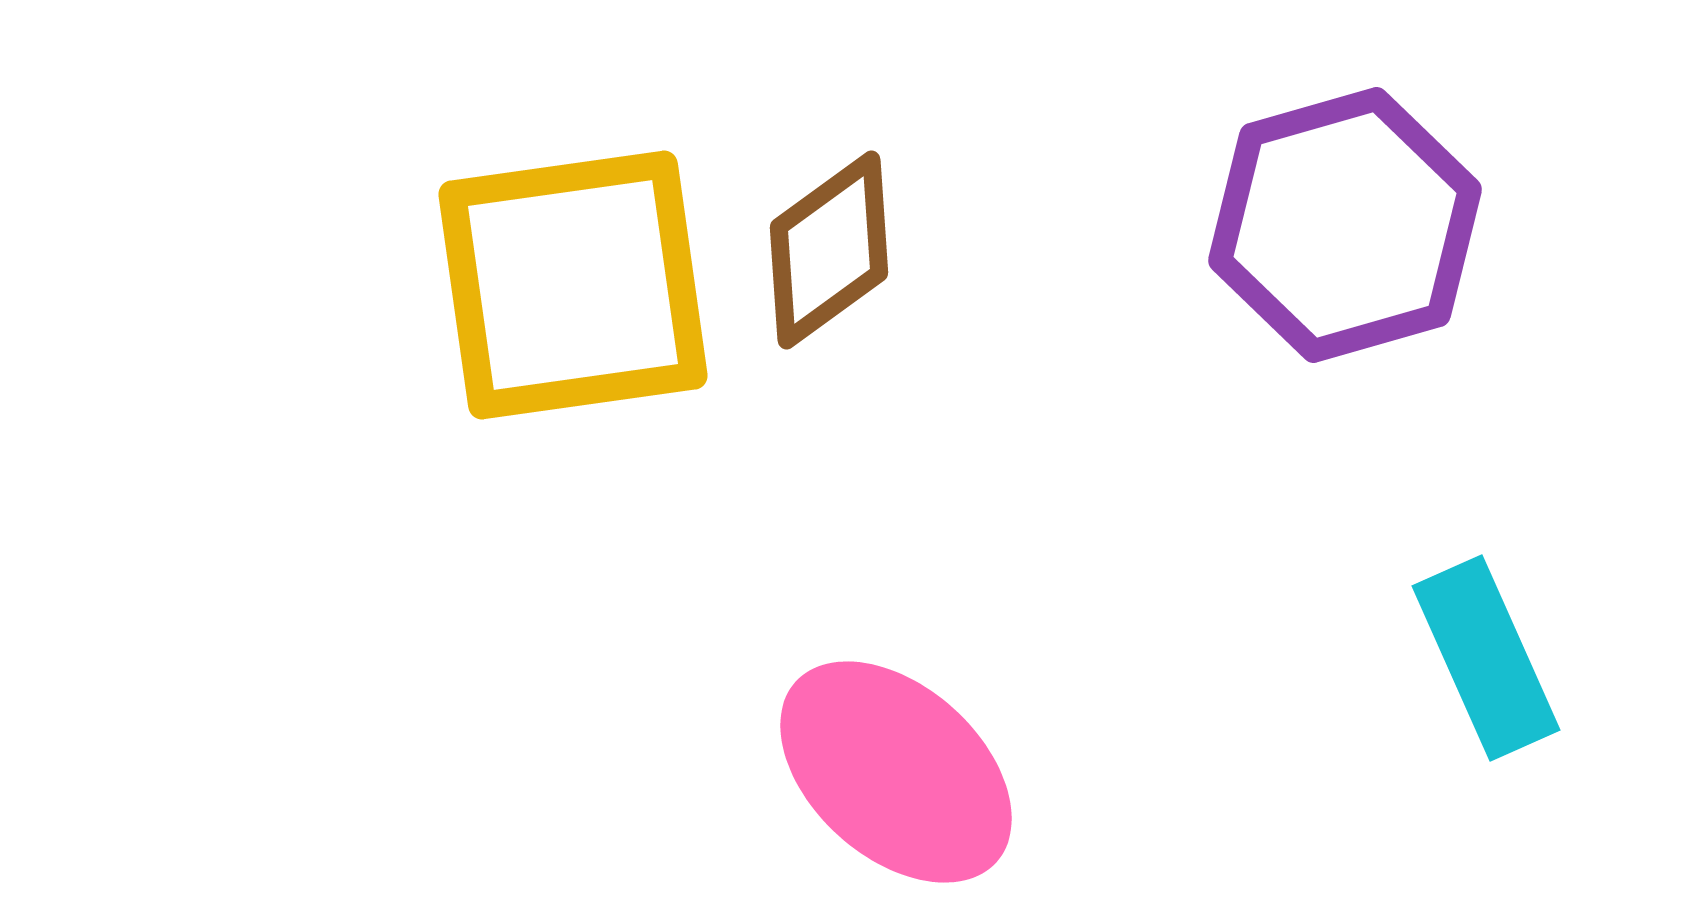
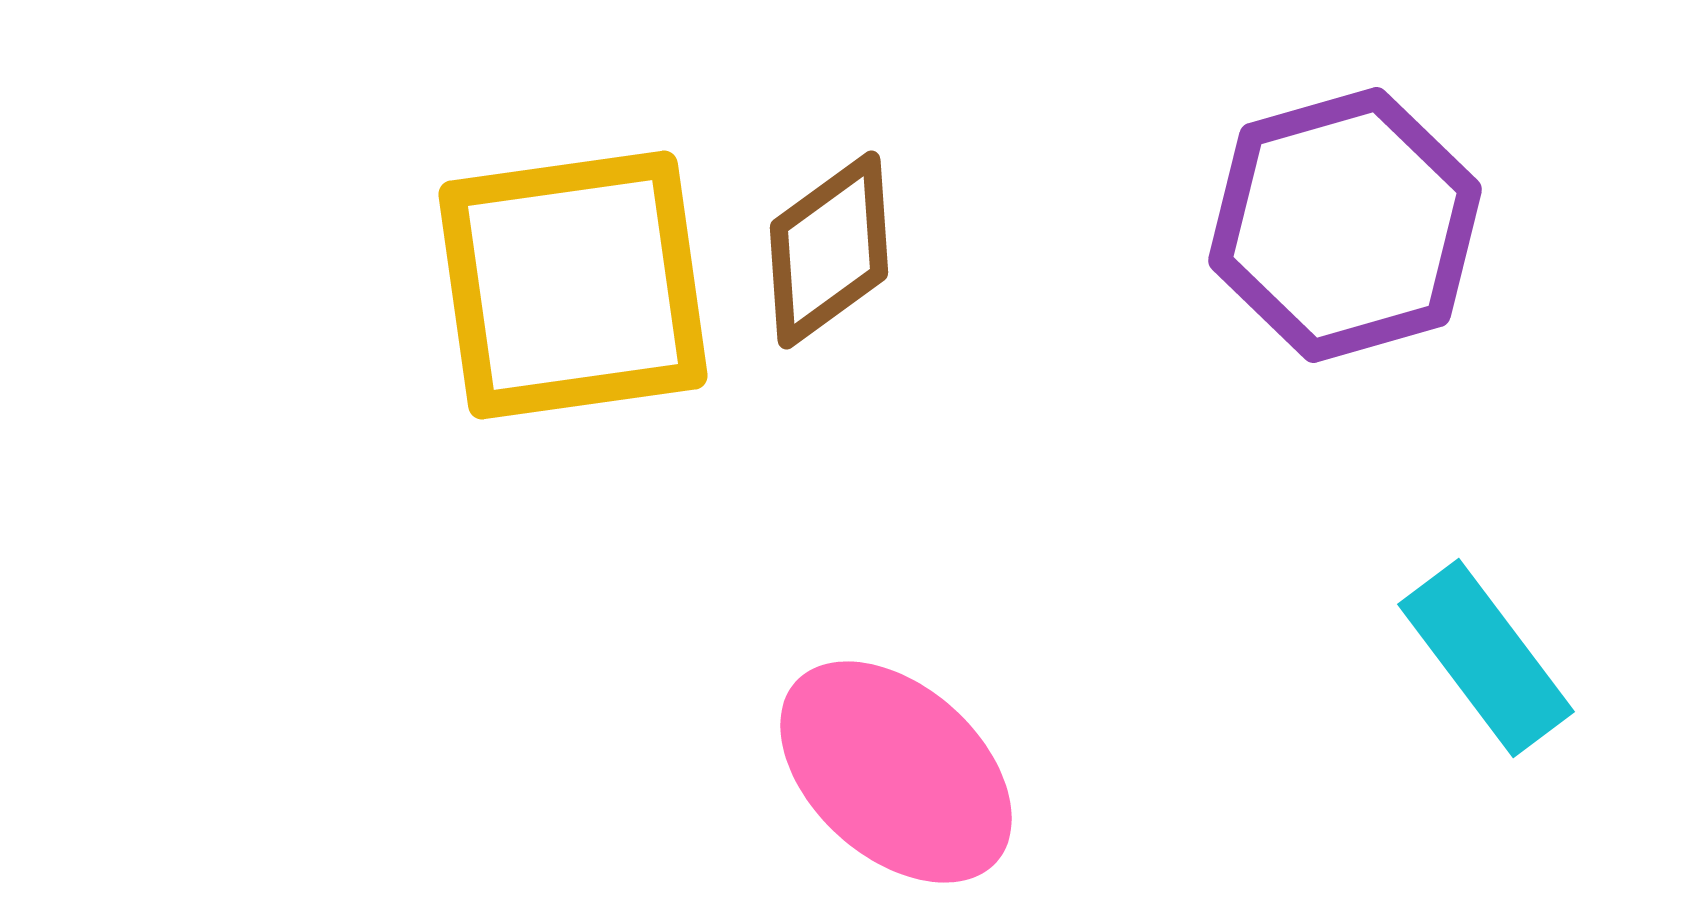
cyan rectangle: rotated 13 degrees counterclockwise
